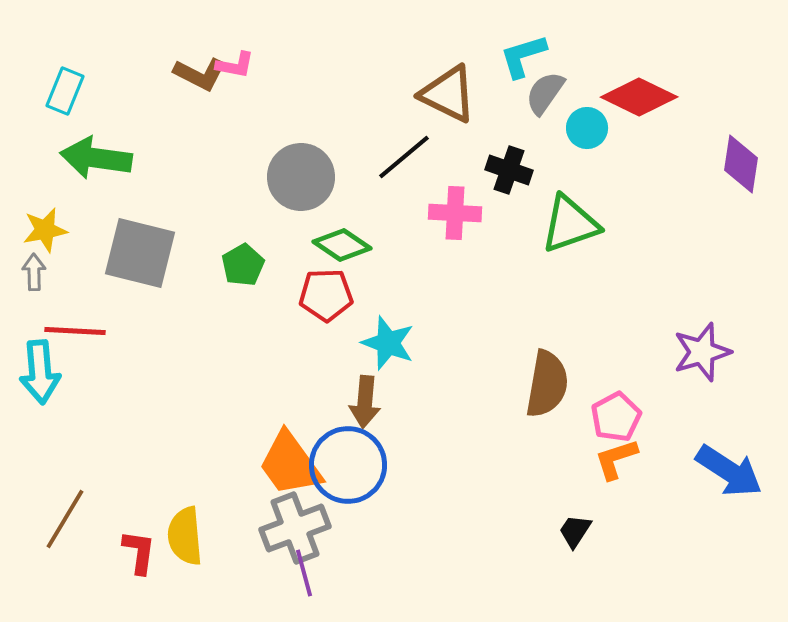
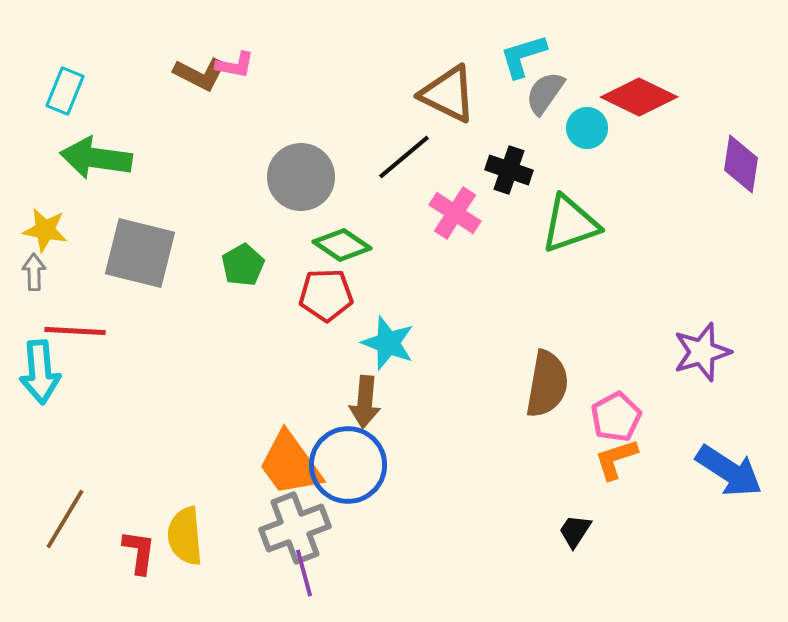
pink cross: rotated 30 degrees clockwise
yellow star: rotated 21 degrees clockwise
